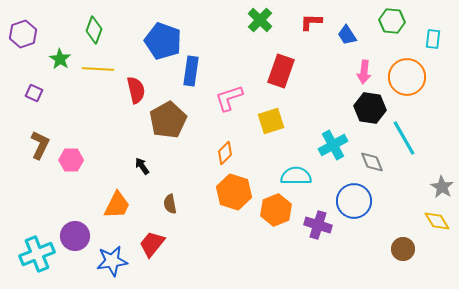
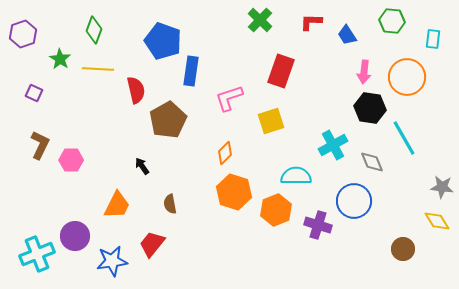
gray star at (442, 187): rotated 25 degrees counterclockwise
